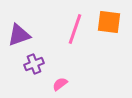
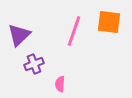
pink line: moved 1 px left, 2 px down
purple triangle: rotated 25 degrees counterclockwise
pink semicircle: rotated 49 degrees counterclockwise
